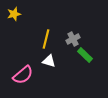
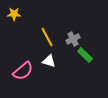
yellow star: rotated 16 degrees clockwise
yellow line: moved 1 px right, 2 px up; rotated 42 degrees counterclockwise
pink semicircle: moved 4 px up
